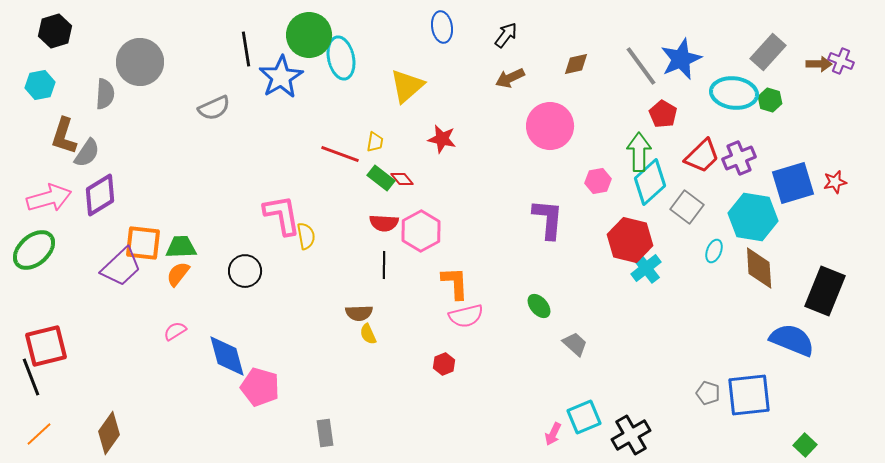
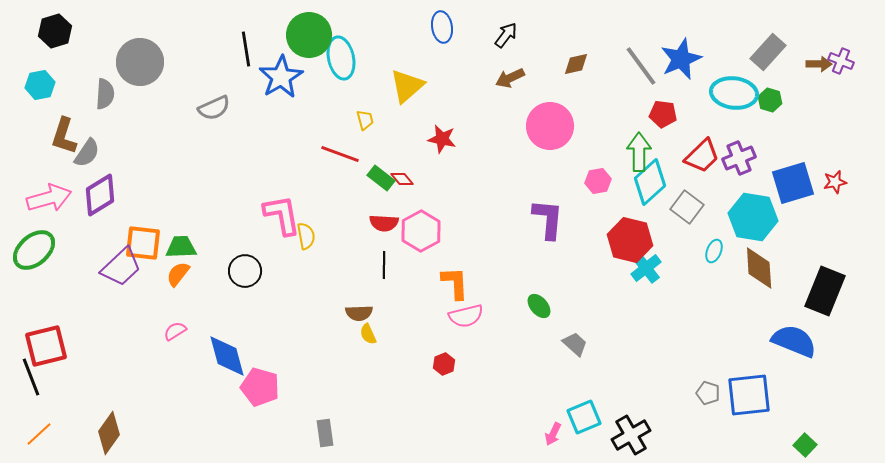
red pentagon at (663, 114): rotated 24 degrees counterclockwise
yellow trapezoid at (375, 142): moved 10 px left, 22 px up; rotated 25 degrees counterclockwise
blue semicircle at (792, 340): moved 2 px right, 1 px down
